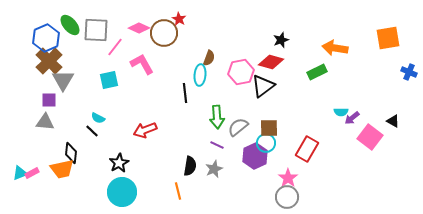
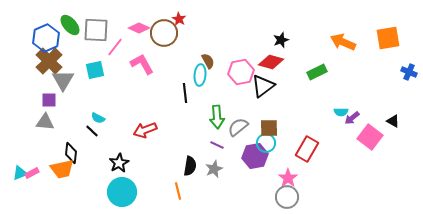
orange arrow at (335, 48): moved 8 px right, 6 px up; rotated 15 degrees clockwise
brown semicircle at (209, 58): moved 1 px left, 3 px down; rotated 49 degrees counterclockwise
cyan square at (109, 80): moved 14 px left, 10 px up
purple hexagon at (255, 156): rotated 15 degrees clockwise
